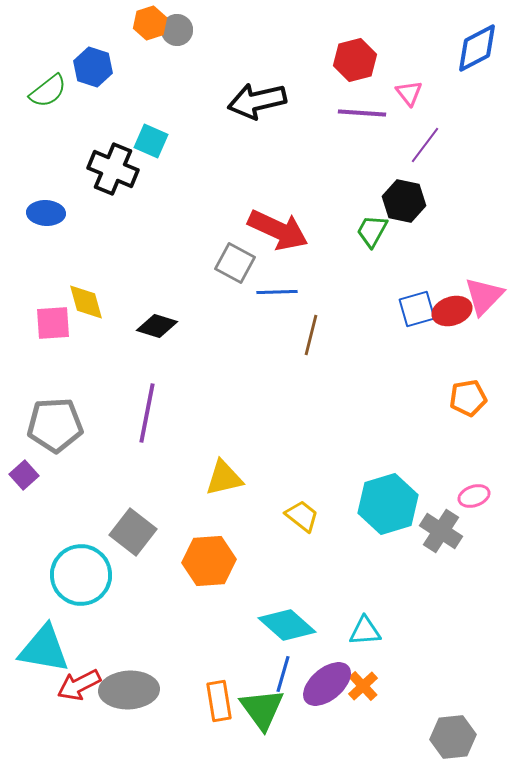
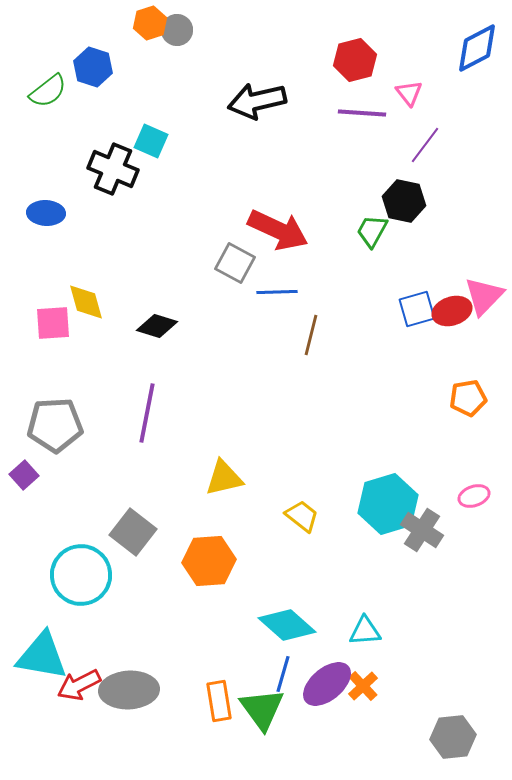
gray cross at (441, 531): moved 19 px left, 1 px up
cyan triangle at (44, 649): moved 2 px left, 7 px down
